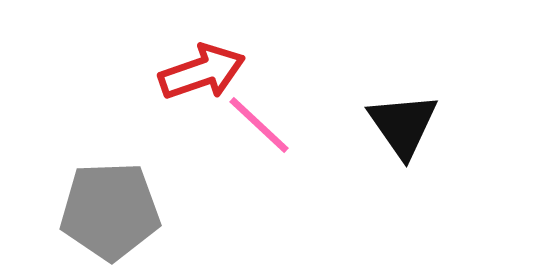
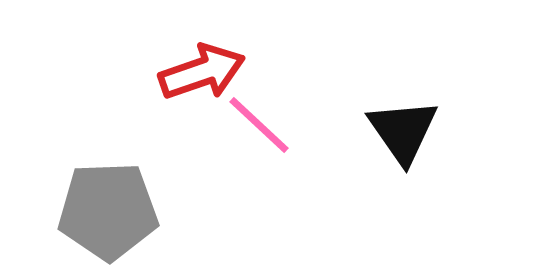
black triangle: moved 6 px down
gray pentagon: moved 2 px left
